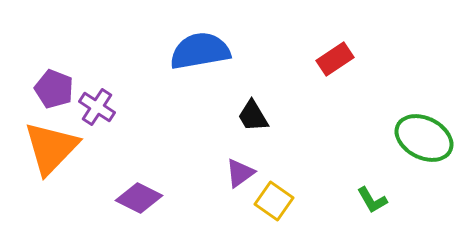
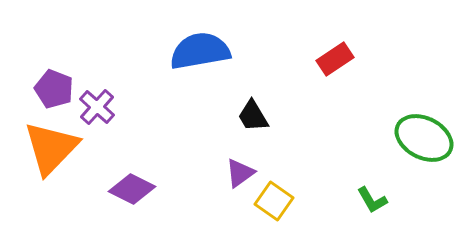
purple cross: rotated 9 degrees clockwise
purple diamond: moved 7 px left, 9 px up
